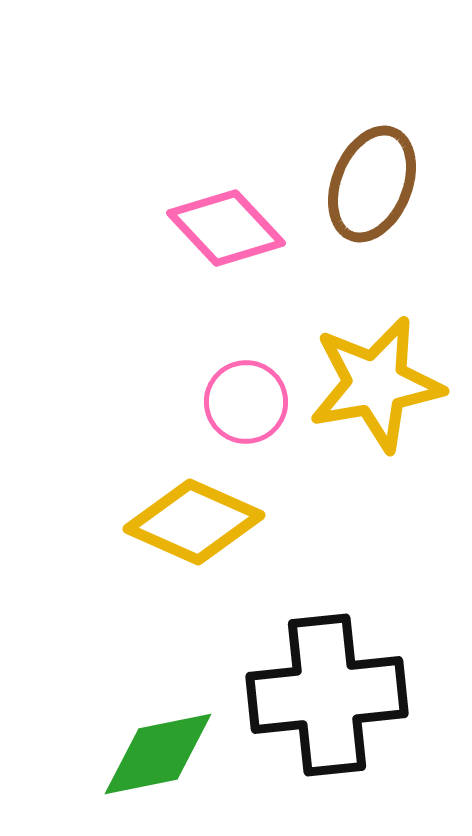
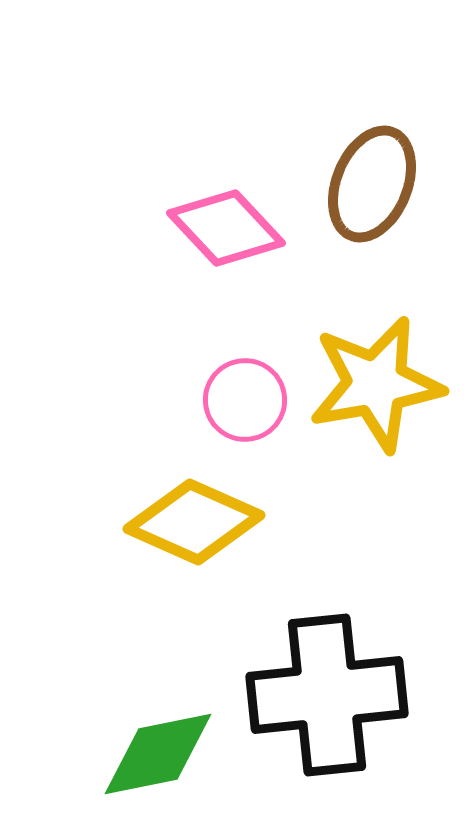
pink circle: moved 1 px left, 2 px up
